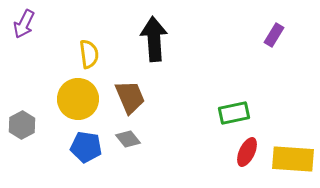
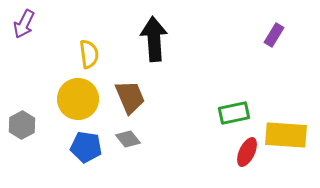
yellow rectangle: moved 7 px left, 24 px up
